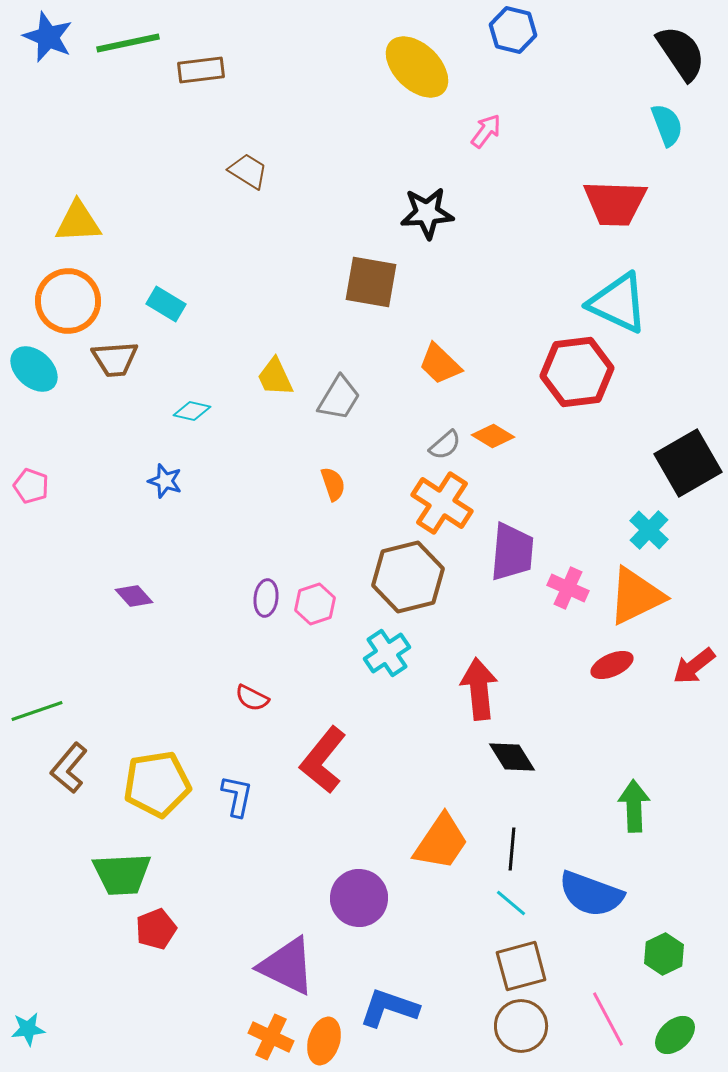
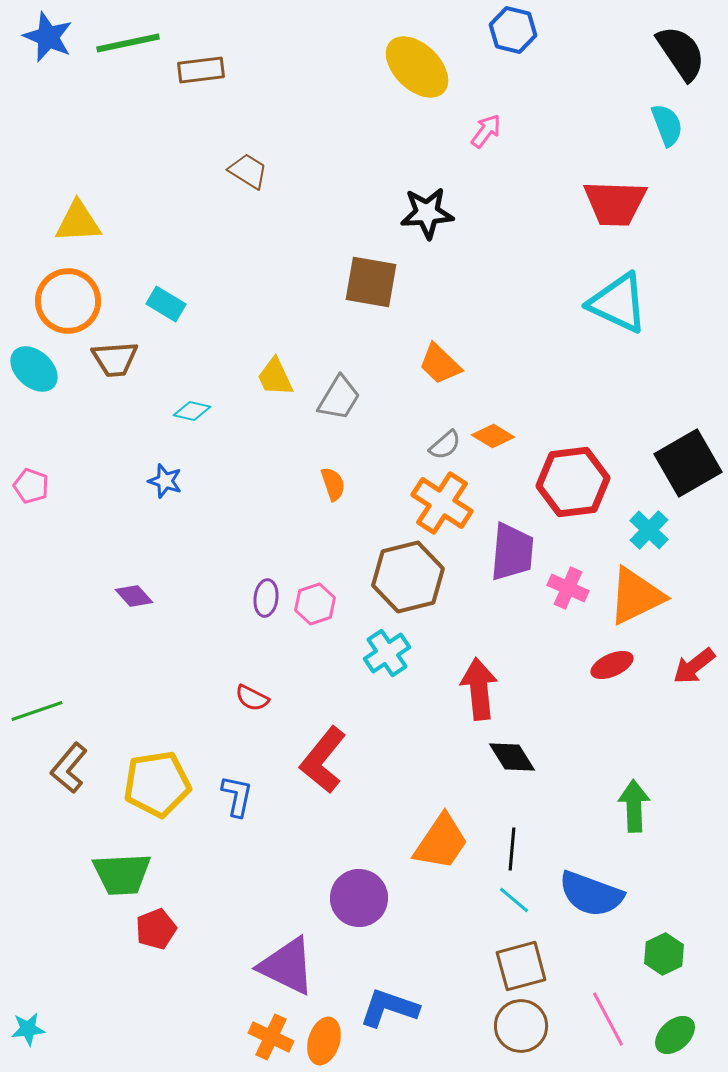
red hexagon at (577, 372): moved 4 px left, 110 px down
cyan line at (511, 903): moved 3 px right, 3 px up
